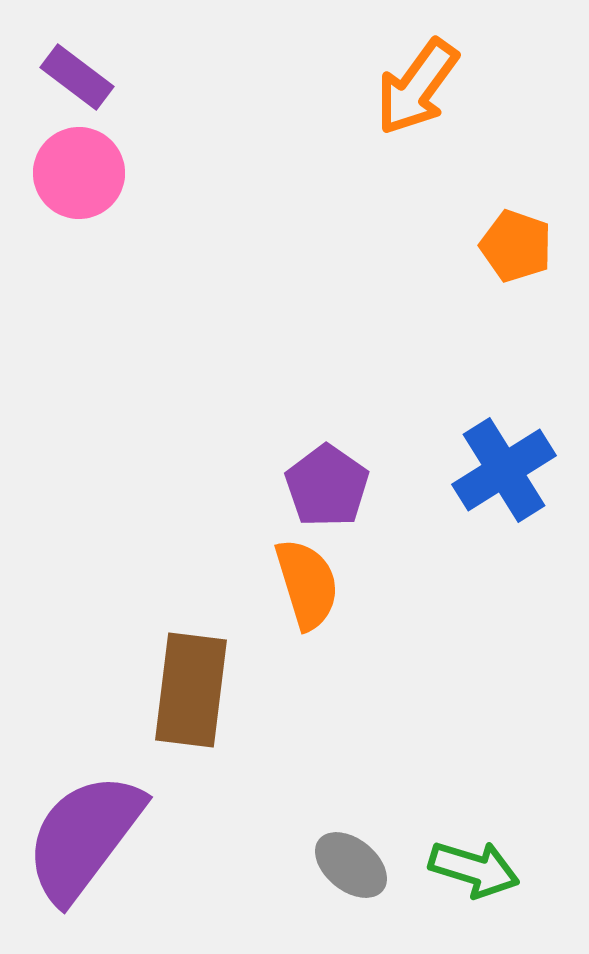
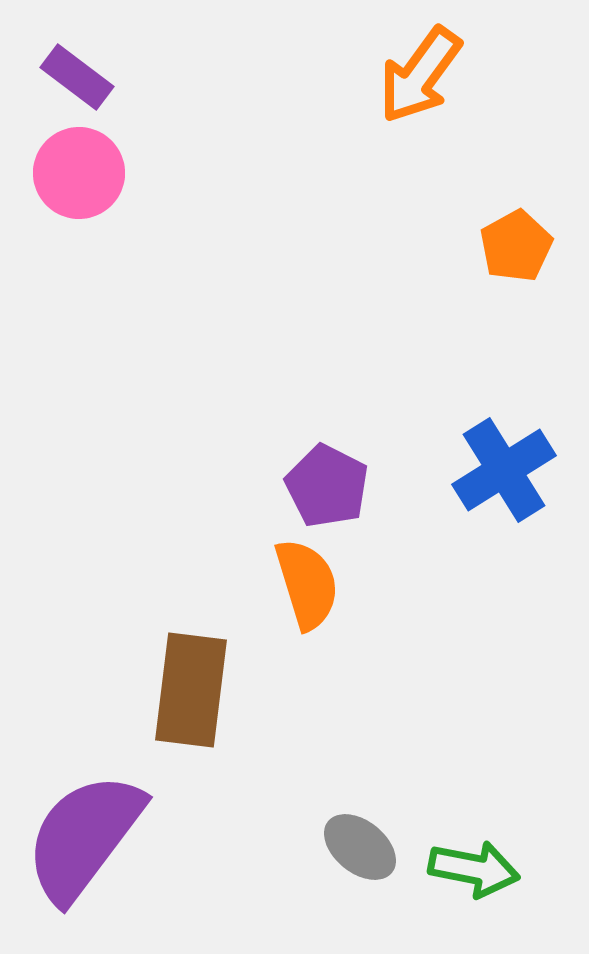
orange arrow: moved 3 px right, 12 px up
orange pentagon: rotated 24 degrees clockwise
purple pentagon: rotated 8 degrees counterclockwise
gray ellipse: moved 9 px right, 18 px up
green arrow: rotated 6 degrees counterclockwise
